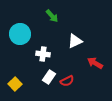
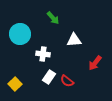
green arrow: moved 1 px right, 2 px down
white triangle: moved 1 px left, 1 px up; rotated 21 degrees clockwise
red arrow: rotated 84 degrees counterclockwise
red semicircle: rotated 64 degrees clockwise
